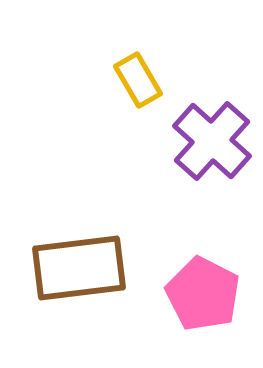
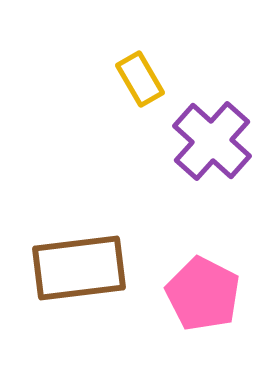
yellow rectangle: moved 2 px right, 1 px up
